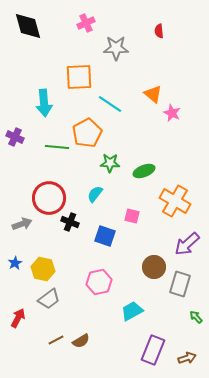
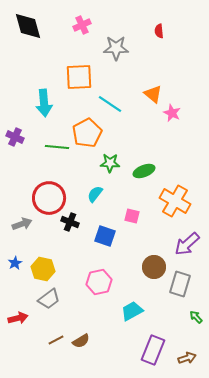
pink cross: moved 4 px left, 2 px down
red arrow: rotated 48 degrees clockwise
